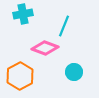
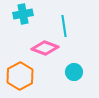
cyan line: rotated 30 degrees counterclockwise
